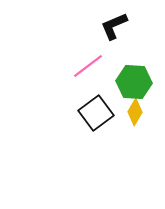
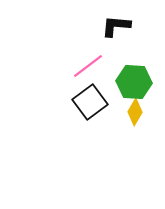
black L-shape: moved 2 px right; rotated 28 degrees clockwise
black square: moved 6 px left, 11 px up
